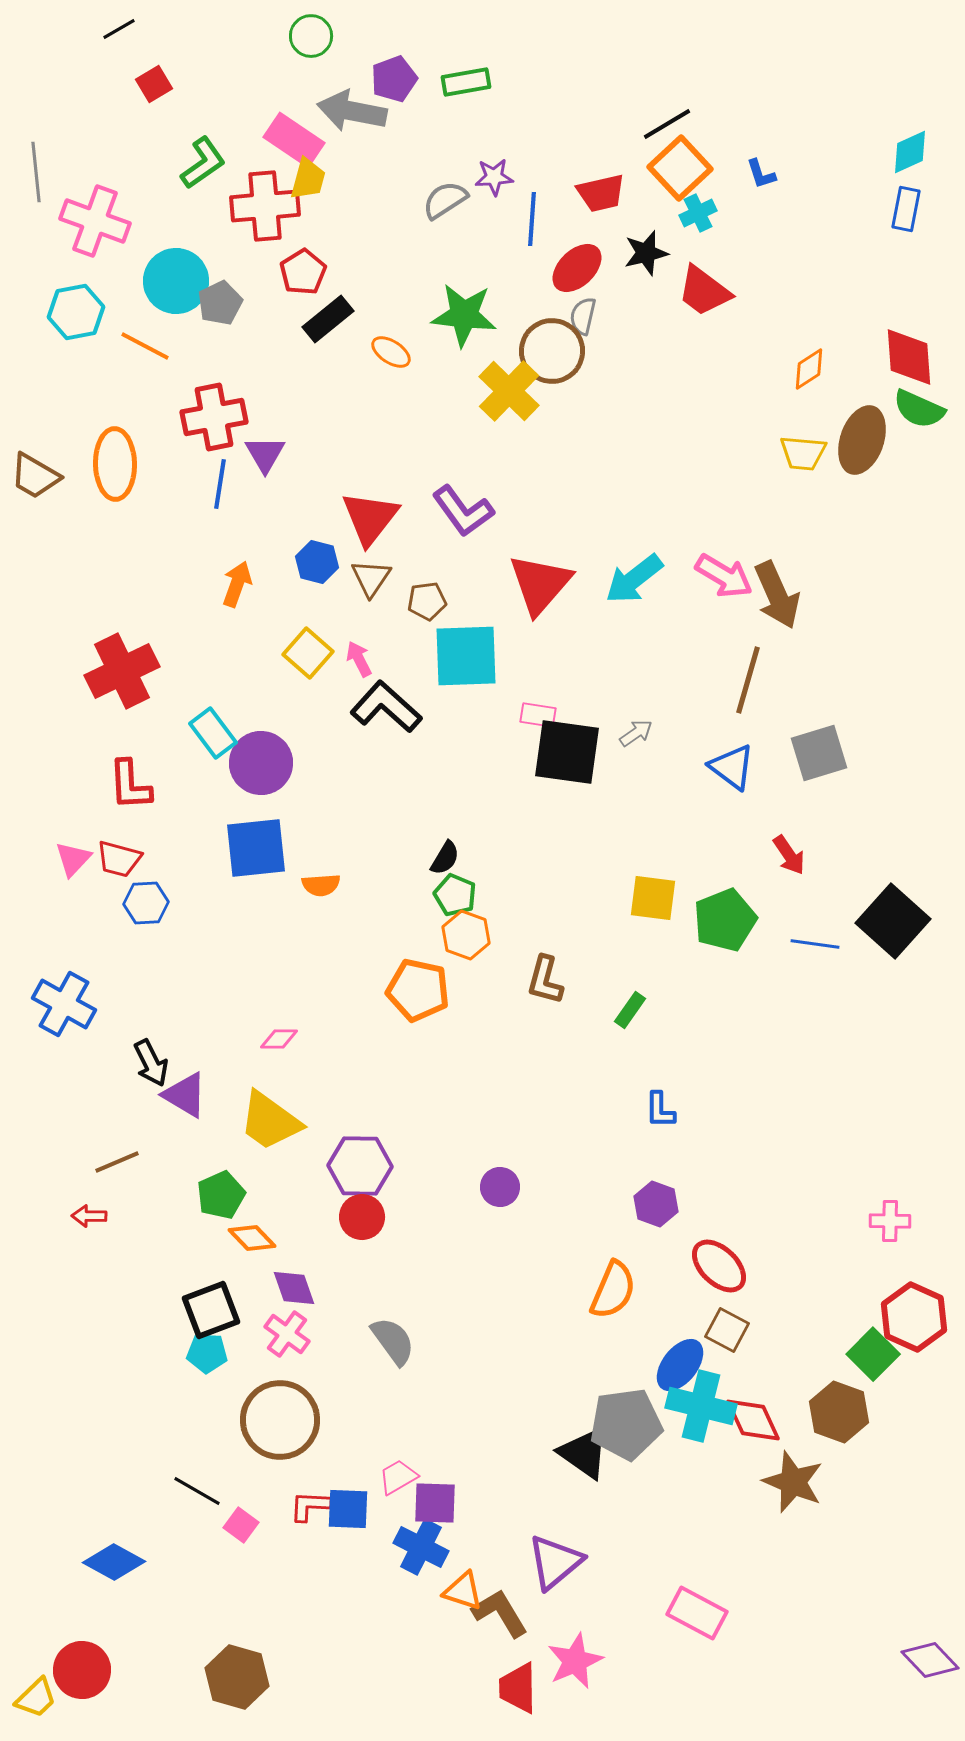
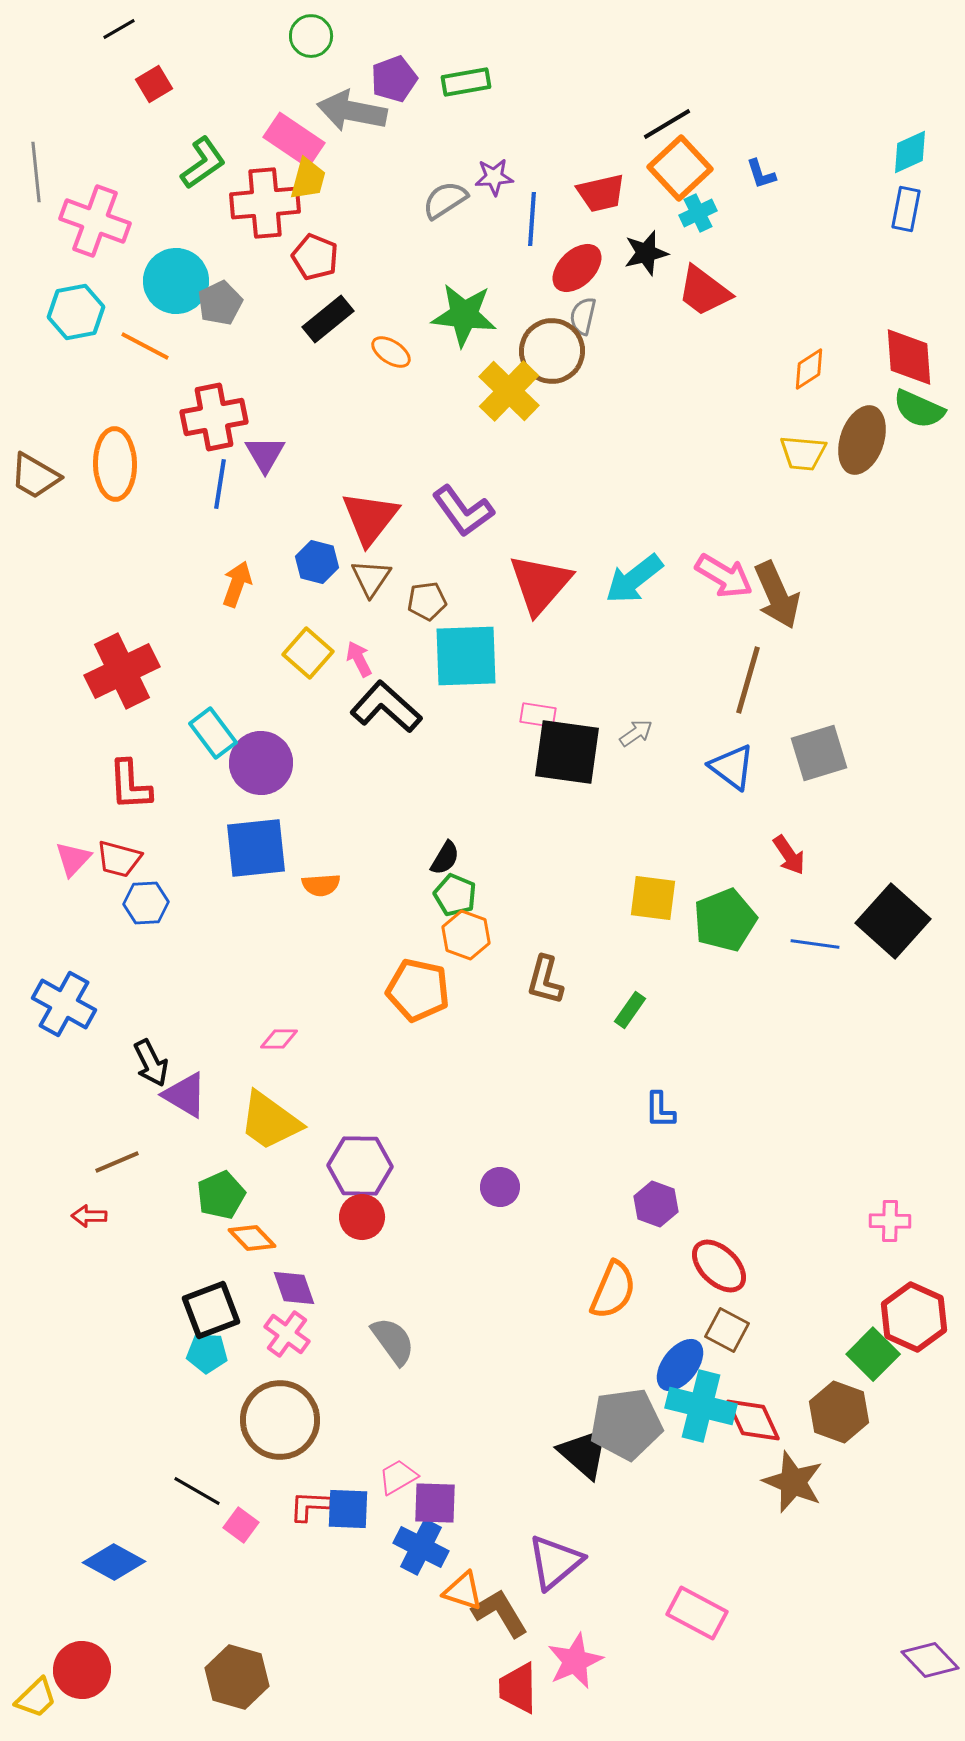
red cross at (265, 206): moved 3 px up
red pentagon at (303, 272): moved 12 px right, 15 px up; rotated 18 degrees counterclockwise
black triangle at (584, 1453): rotated 6 degrees clockwise
